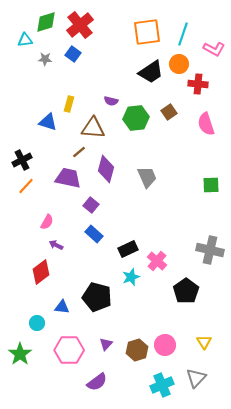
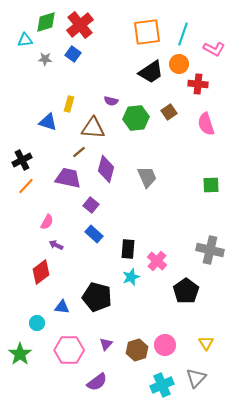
black rectangle at (128, 249): rotated 60 degrees counterclockwise
yellow triangle at (204, 342): moved 2 px right, 1 px down
